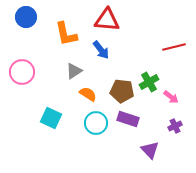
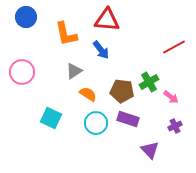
red line: rotated 15 degrees counterclockwise
